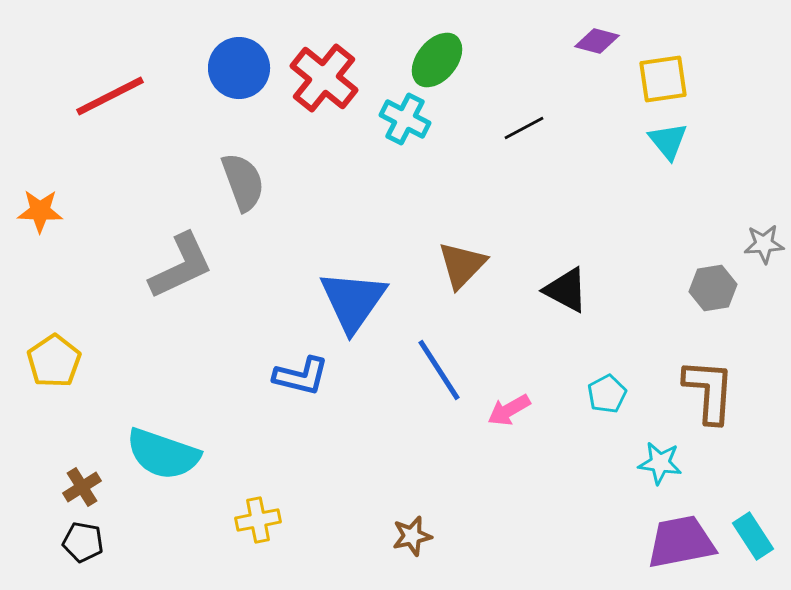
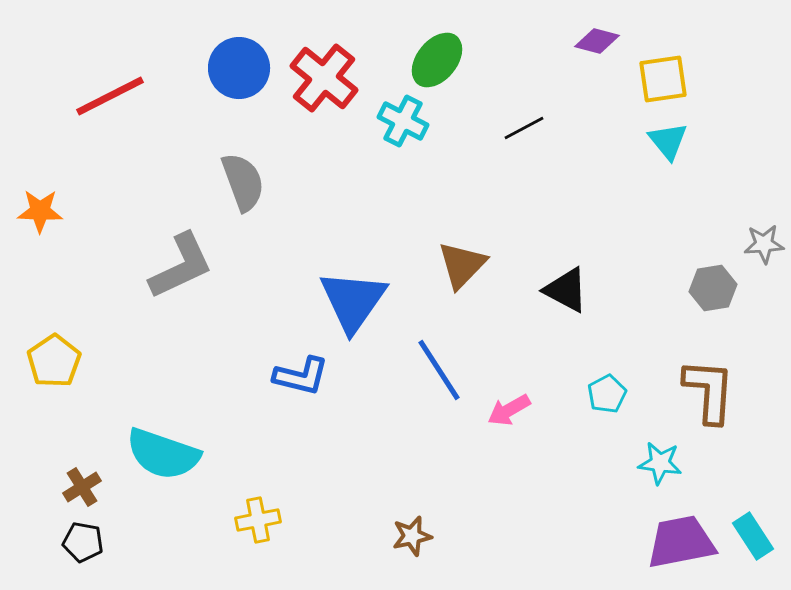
cyan cross: moved 2 px left, 2 px down
